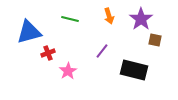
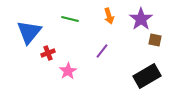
blue triangle: rotated 36 degrees counterclockwise
black rectangle: moved 13 px right, 6 px down; rotated 44 degrees counterclockwise
